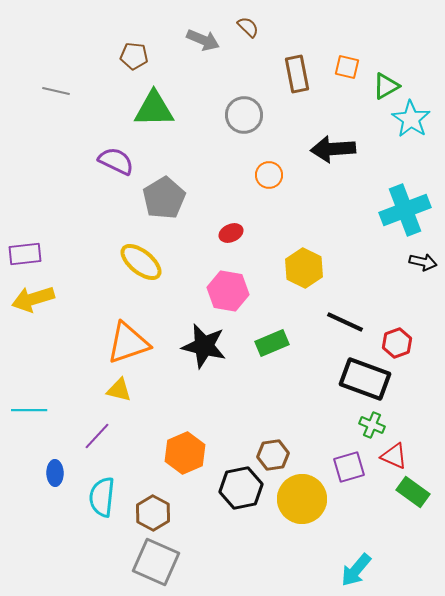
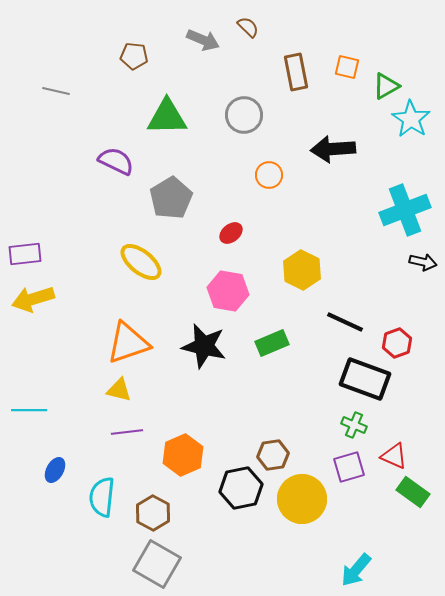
brown rectangle at (297, 74): moved 1 px left, 2 px up
green triangle at (154, 109): moved 13 px right, 8 px down
gray pentagon at (164, 198): moved 7 px right
red ellipse at (231, 233): rotated 15 degrees counterclockwise
yellow hexagon at (304, 268): moved 2 px left, 2 px down
green cross at (372, 425): moved 18 px left
purple line at (97, 436): moved 30 px right, 4 px up; rotated 40 degrees clockwise
orange hexagon at (185, 453): moved 2 px left, 2 px down
blue ellipse at (55, 473): moved 3 px up; rotated 30 degrees clockwise
gray square at (156, 562): moved 1 px right, 2 px down; rotated 6 degrees clockwise
